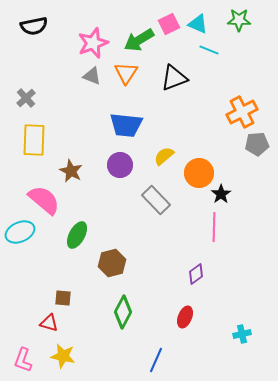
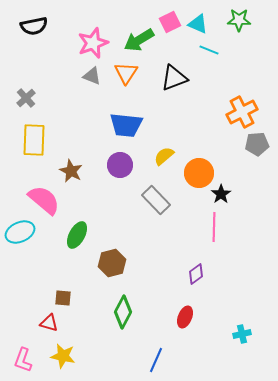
pink square: moved 1 px right, 2 px up
